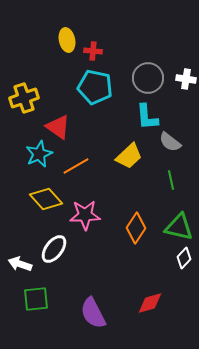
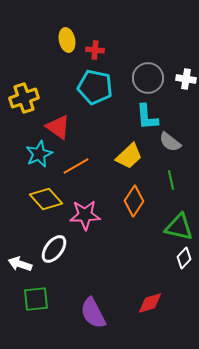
red cross: moved 2 px right, 1 px up
orange diamond: moved 2 px left, 27 px up
